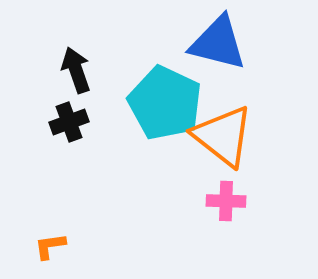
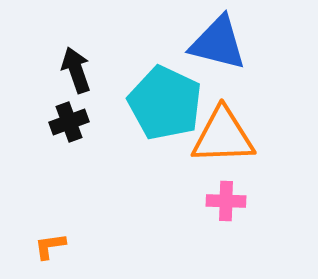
orange triangle: rotated 40 degrees counterclockwise
